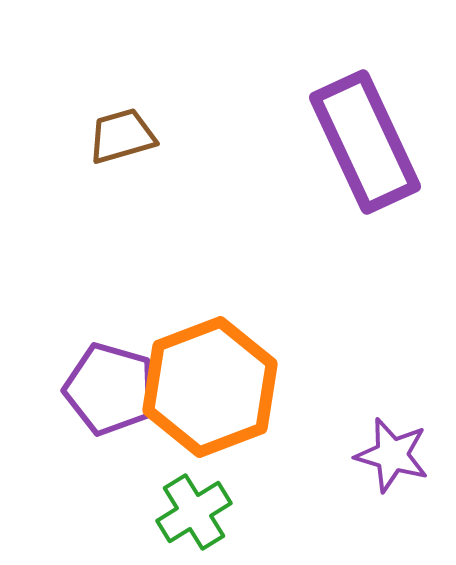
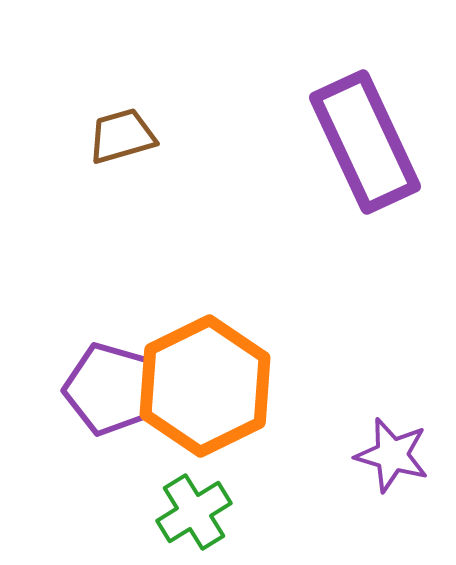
orange hexagon: moved 5 px left, 1 px up; rotated 5 degrees counterclockwise
